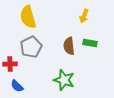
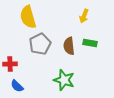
gray pentagon: moved 9 px right, 3 px up
